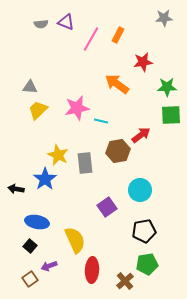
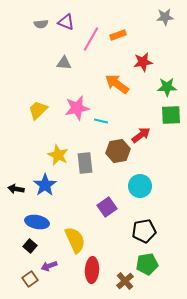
gray star: moved 1 px right, 1 px up
orange rectangle: rotated 42 degrees clockwise
gray triangle: moved 34 px right, 24 px up
blue star: moved 6 px down
cyan circle: moved 4 px up
